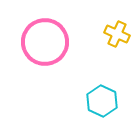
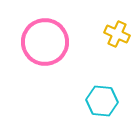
cyan hexagon: rotated 20 degrees counterclockwise
